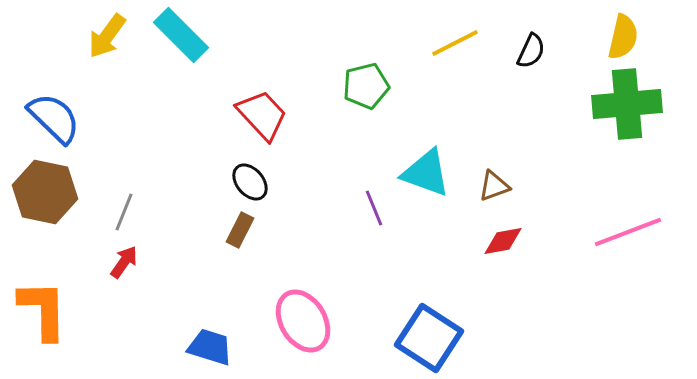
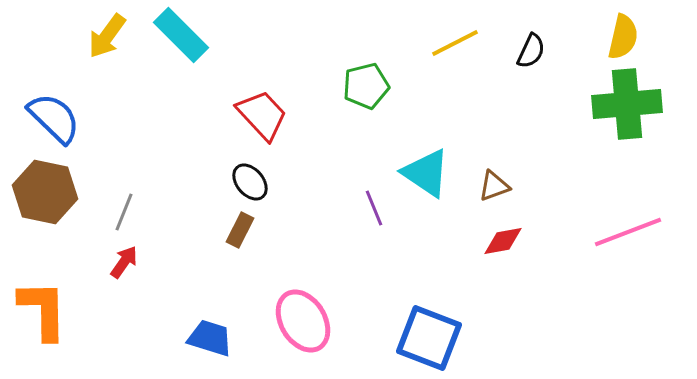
cyan triangle: rotated 14 degrees clockwise
blue square: rotated 12 degrees counterclockwise
blue trapezoid: moved 9 px up
